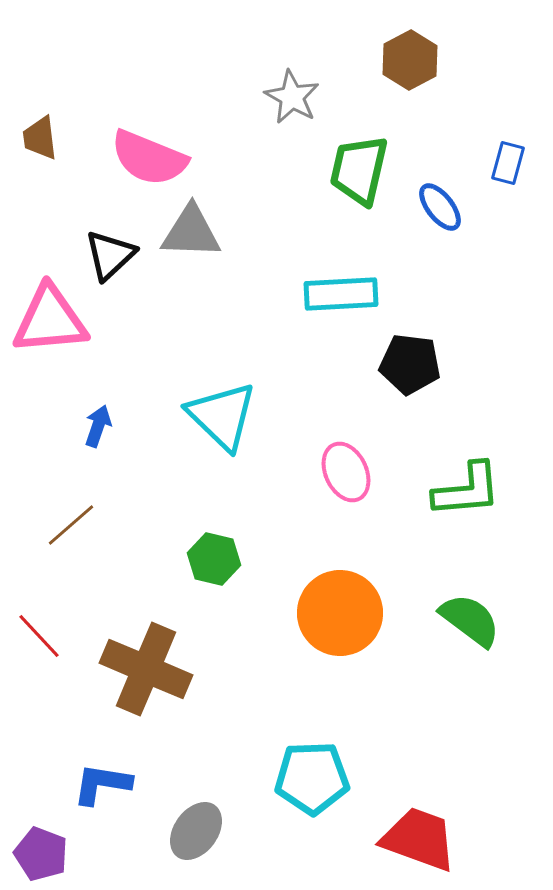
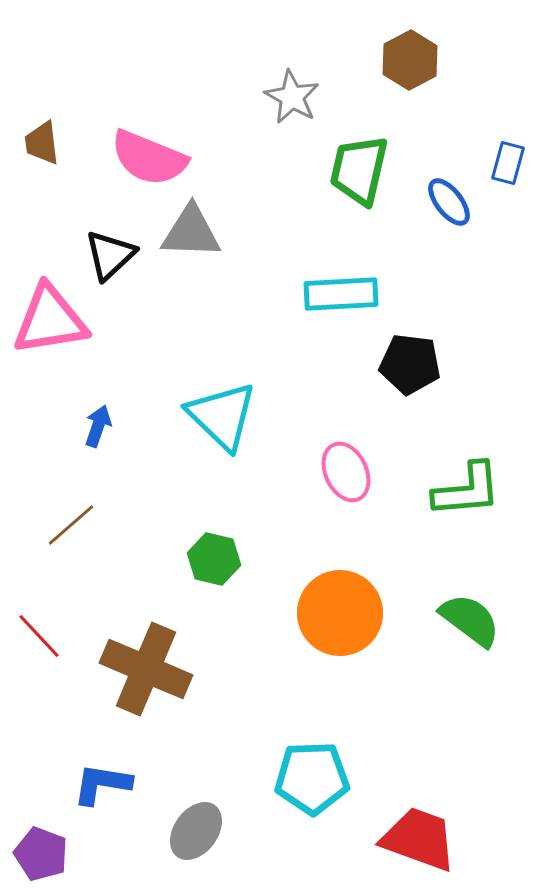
brown trapezoid: moved 2 px right, 5 px down
blue ellipse: moved 9 px right, 5 px up
pink triangle: rotated 4 degrees counterclockwise
